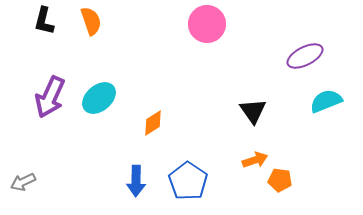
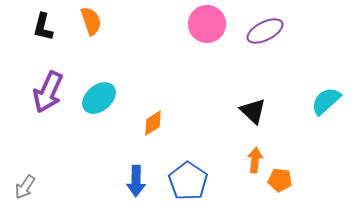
black L-shape: moved 1 px left, 6 px down
purple ellipse: moved 40 px left, 25 px up
purple arrow: moved 2 px left, 5 px up
cyan semicircle: rotated 20 degrees counterclockwise
black triangle: rotated 12 degrees counterclockwise
orange arrow: rotated 65 degrees counterclockwise
gray arrow: moved 2 px right, 5 px down; rotated 30 degrees counterclockwise
